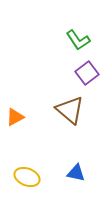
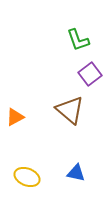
green L-shape: rotated 15 degrees clockwise
purple square: moved 3 px right, 1 px down
